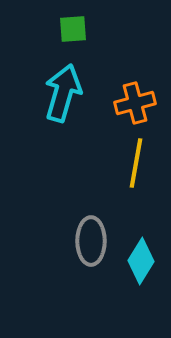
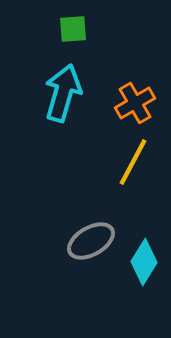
orange cross: rotated 15 degrees counterclockwise
yellow line: moved 3 px left, 1 px up; rotated 18 degrees clockwise
gray ellipse: rotated 60 degrees clockwise
cyan diamond: moved 3 px right, 1 px down
